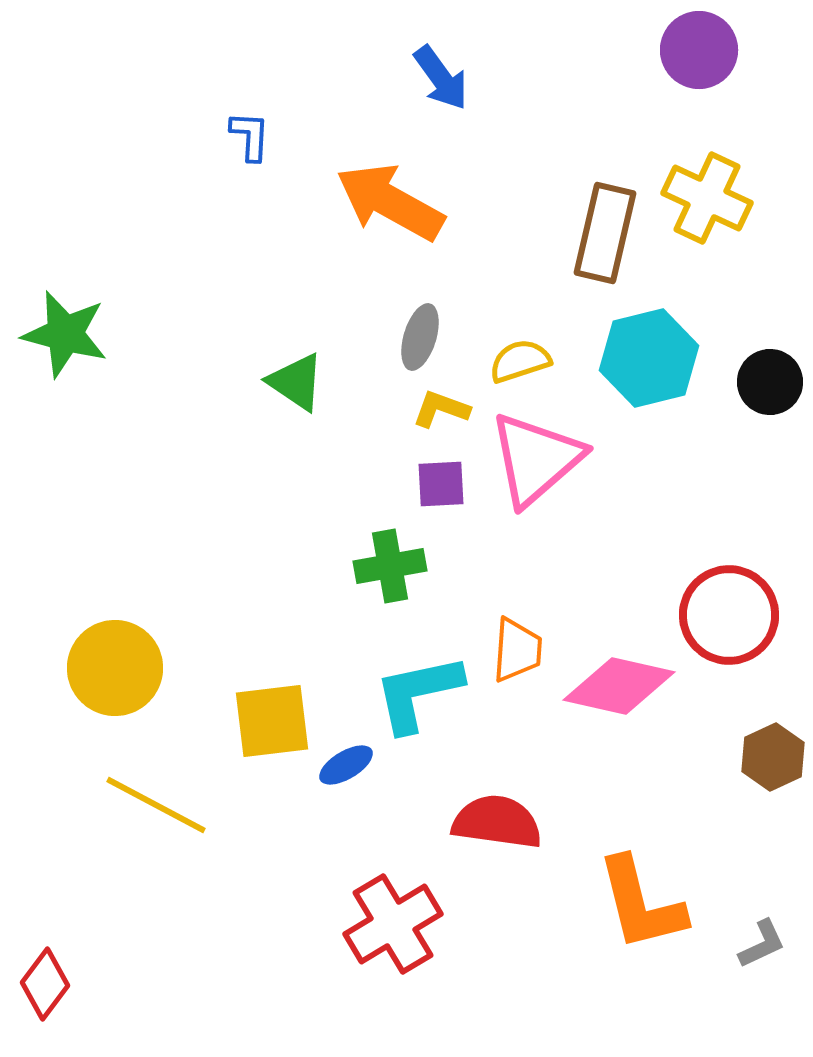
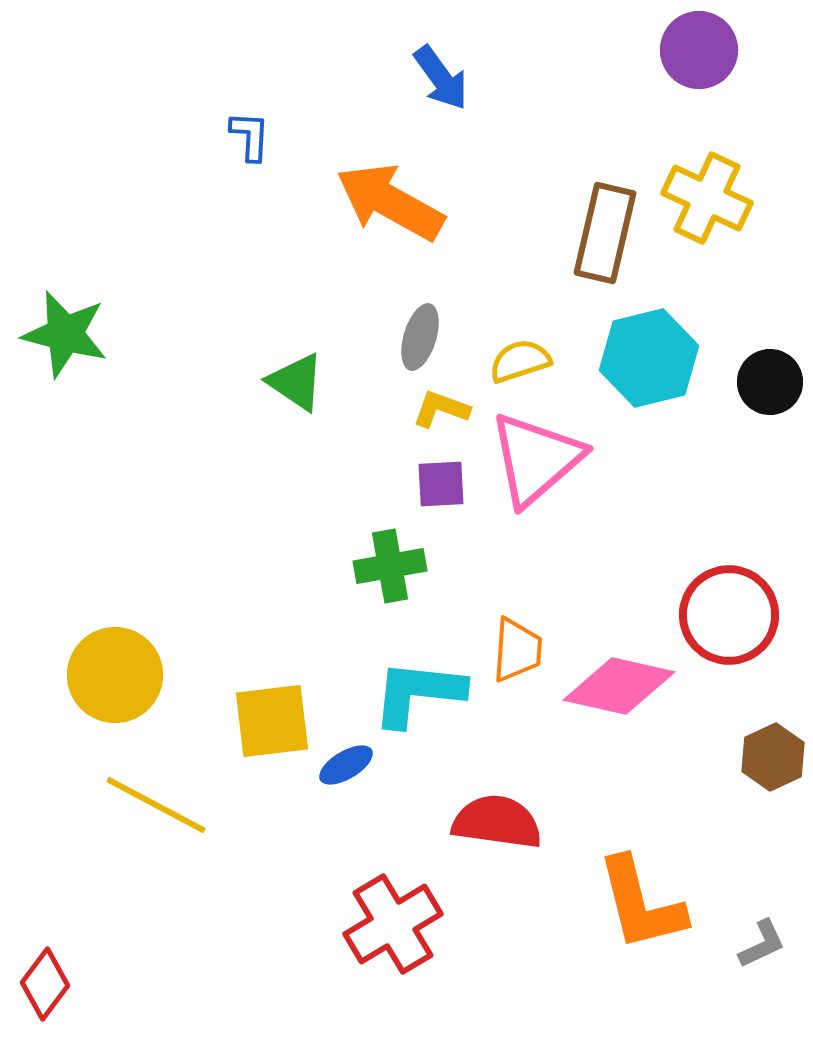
yellow circle: moved 7 px down
cyan L-shape: rotated 18 degrees clockwise
